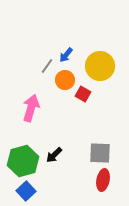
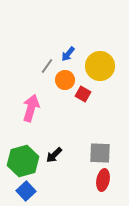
blue arrow: moved 2 px right, 1 px up
